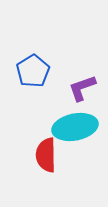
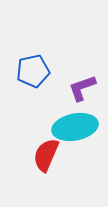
blue pentagon: rotated 20 degrees clockwise
red semicircle: rotated 24 degrees clockwise
